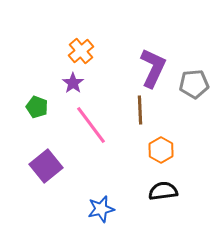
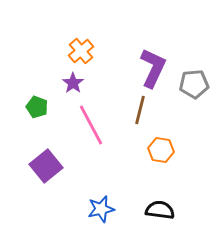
brown line: rotated 16 degrees clockwise
pink line: rotated 9 degrees clockwise
orange hexagon: rotated 20 degrees counterclockwise
black semicircle: moved 3 px left, 19 px down; rotated 16 degrees clockwise
